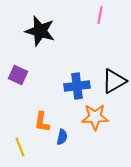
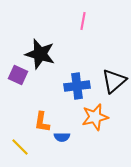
pink line: moved 17 px left, 6 px down
black star: moved 23 px down
black triangle: rotated 12 degrees counterclockwise
orange star: rotated 12 degrees counterclockwise
blue semicircle: rotated 77 degrees clockwise
yellow line: rotated 24 degrees counterclockwise
